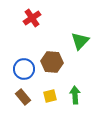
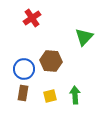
green triangle: moved 4 px right, 4 px up
brown hexagon: moved 1 px left, 1 px up
brown rectangle: moved 4 px up; rotated 49 degrees clockwise
